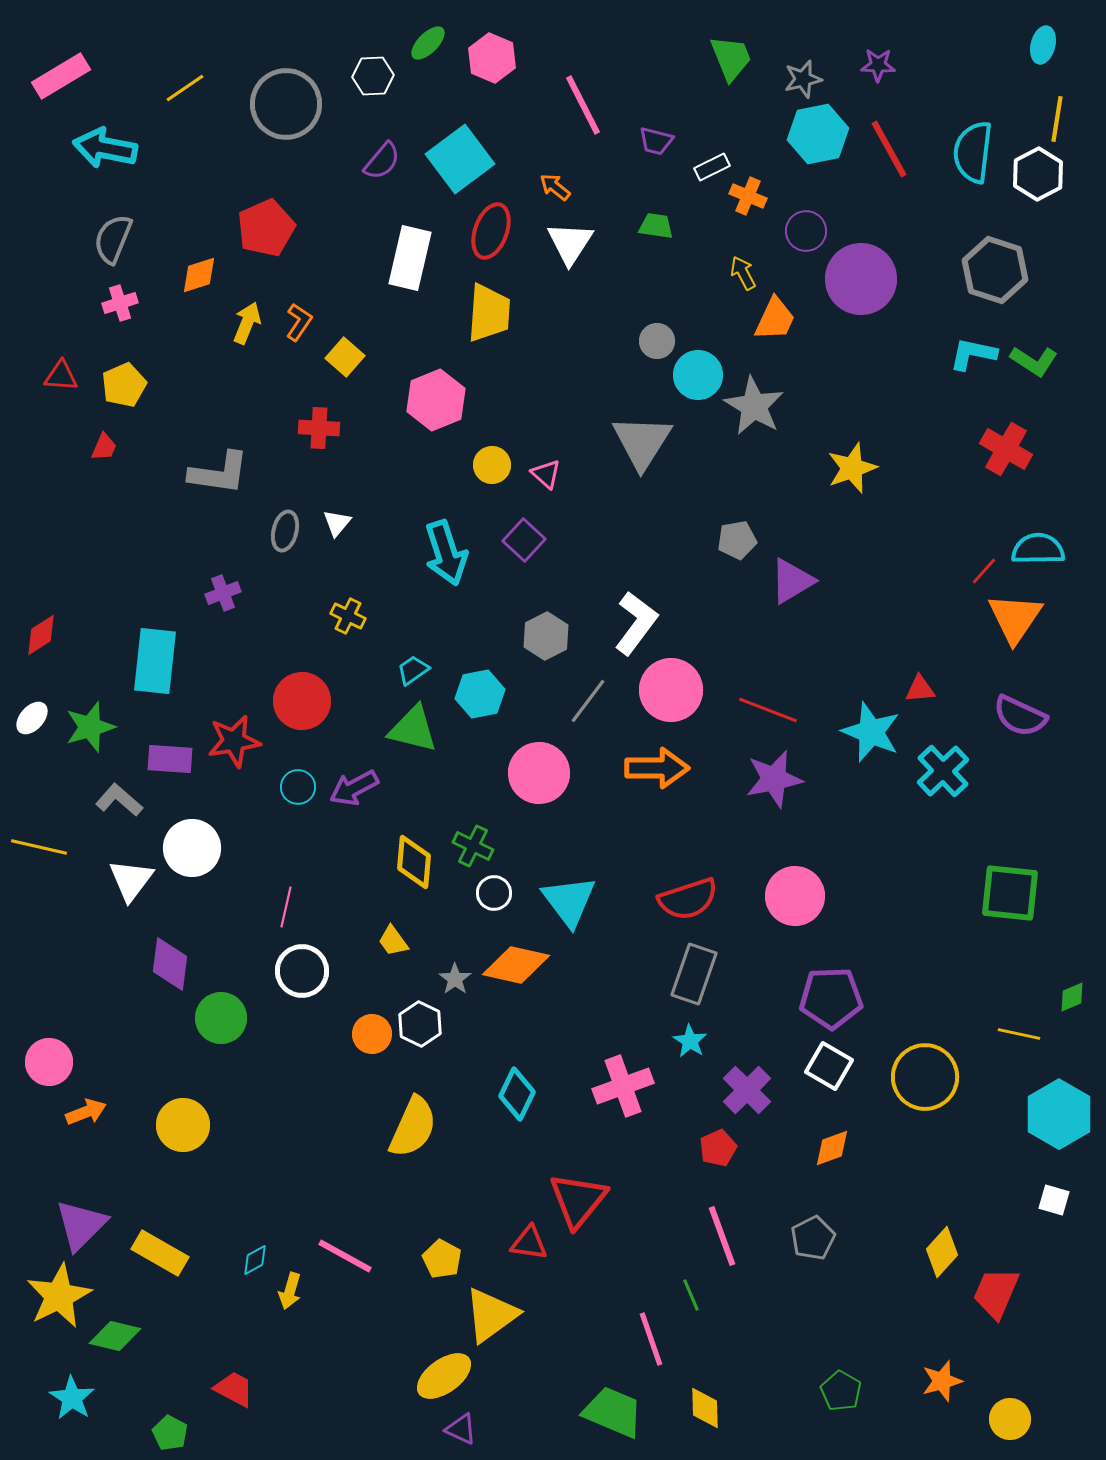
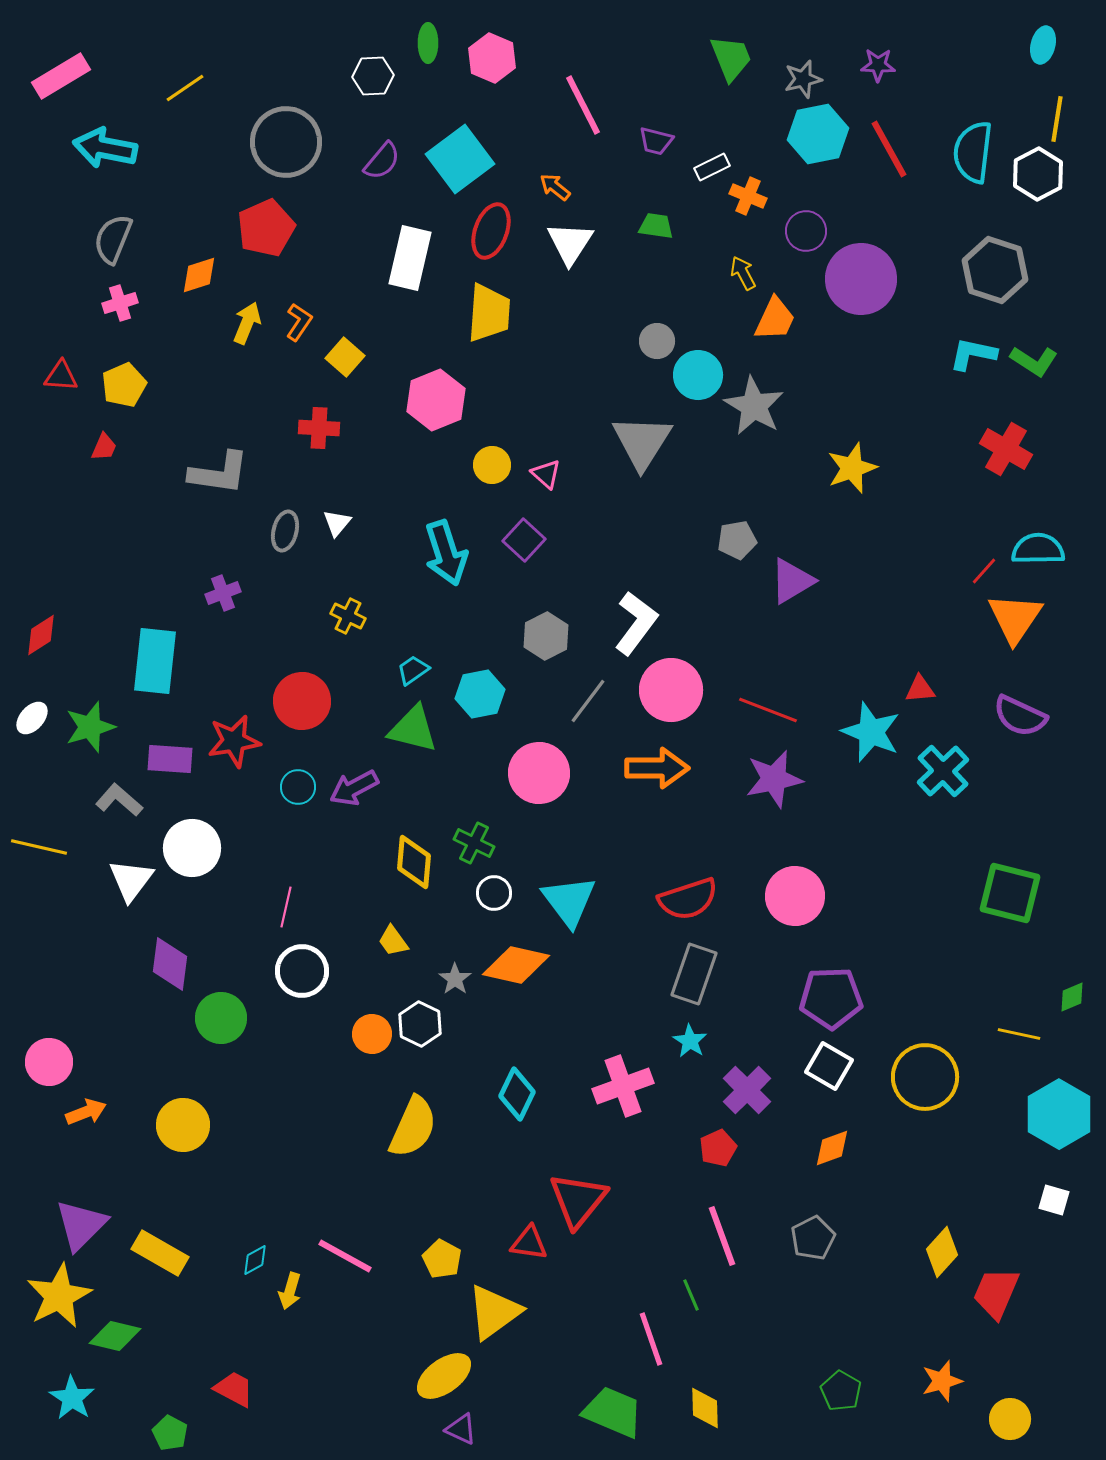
green ellipse at (428, 43): rotated 45 degrees counterclockwise
gray circle at (286, 104): moved 38 px down
green cross at (473, 846): moved 1 px right, 3 px up
green square at (1010, 893): rotated 8 degrees clockwise
yellow triangle at (491, 1315): moved 3 px right, 3 px up
